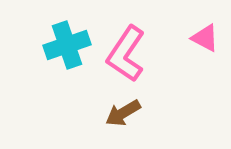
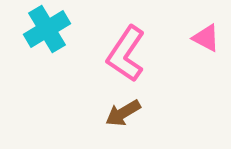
pink triangle: moved 1 px right
cyan cross: moved 20 px left, 16 px up; rotated 12 degrees counterclockwise
